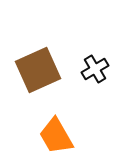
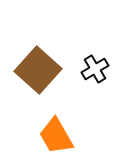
brown square: rotated 24 degrees counterclockwise
